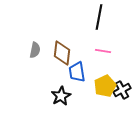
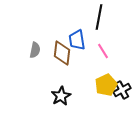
pink line: rotated 49 degrees clockwise
blue trapezoid: moved 32 px up
yellow pentagon: moved 1 px right, 1 px up
